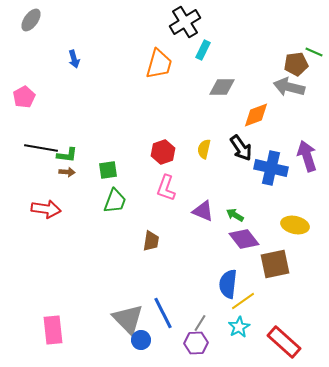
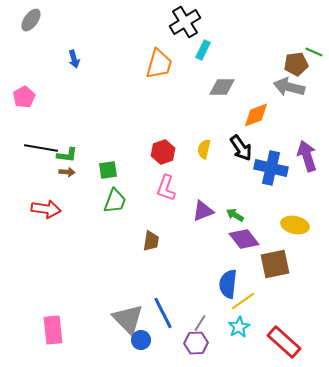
purple triangle: rotated 45 degrees counterclockwise
